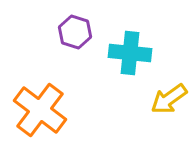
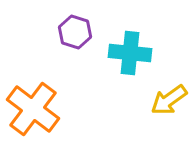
yellow arrow: moved 1 px down
orange cross: moved 7 px left, 1 px up
